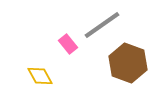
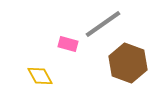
gray line: moved 1 px right, 1 px up
pink rectangle: rotated 36 degrees counterclockwise
